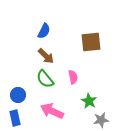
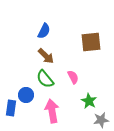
pink semicircle: rotated 16 degrees counterclockwise
blue circle: moved 8 px right
pink arrow: rotated 55 degrees clockwise
blue rectangle: moved 4 px left, 10 px up; rotated 21 degrees clockwise
